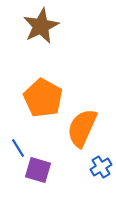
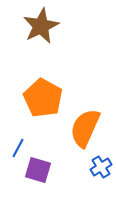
orange semicircle: moved 3 px right
blue line: rotated 60 degrees clockwise
